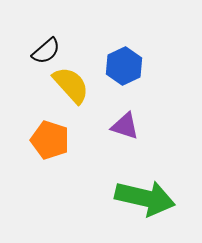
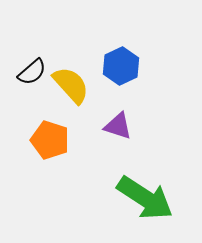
black semicircle: moved 14 px left, 21 px down
blue hexagon: moved 3 px left
purple triangle: moved 7 px left
green arrow: rotated 20 degrees clockwise
